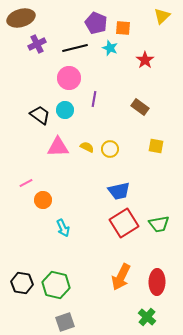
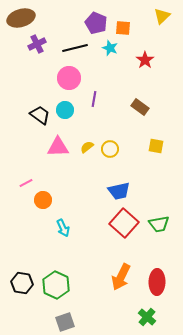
yellow semicircle: rotated 64 degrees counterclockwise
red square: rotated 16 degrees counterclockwise
green hexagon: rotated 12 degrees clockwise
